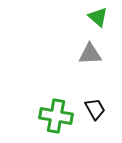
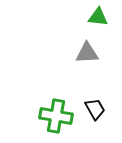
green triangle: rotated 35 degrees counterclockwise
gray triangle: moved 3 px left, 1 px up
